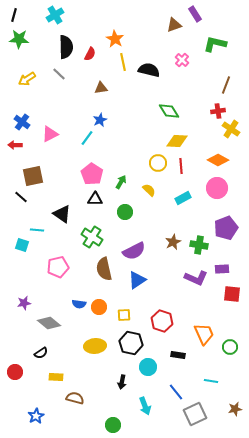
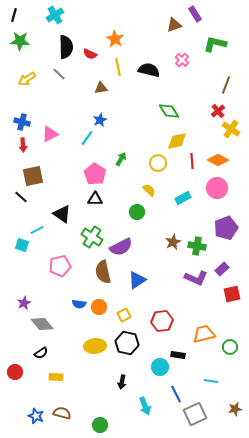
green star at (19, 39): moved 1 px right, 2 px down
red semicircle at (90, 54): rotated 88 degrees clockwise
yellow line at (123, 62): moved 5 px left, 5 px down
red cross at (218, 111): rotated 32 degrees counterclockwise
blue cross at (22, 122): rotated 21 degrees counterclockwise
yellow diamond at (177, 141): rotated 15 degrees counterclockwise
red arrow at (15, 145): moved 8 px right; rotated 96 degrees counterclockwise
red line at (181, 166): moved 11 px right, 5 px up
pink pentagon at (92, 174): moved 3 px right
green arrow at (121, 182): moved 23 px up
green circle at (125, 212): moved 12 px right
cyan line at (37, 230): rotated 32 degrees counterclockwise
green cross at (199, 245): moved 2 px left, 1 px down
purple semicircle at (134, 251): moved 13 px left, 4 px up
pink pentagon at (58, 267): moved 2 px right, 1 px up
brown semicircle at (104, 269): moved 1 px left, 3 px down
purple rectangle at (222, 269): rotated 40 degrees counterclockwise
red square at (232, 294): rotated 18 degrees counterclockwise
purple star at (24, 303): rotated 16 degrees counterclockwise
yellow square at (124, 315): rotated 24 degrees counterclockwise
red hexagon at (162, 321): rotated 25 degrees counterclockwise
gray diamond at (49, 323): moved 7 px left, 1 px down; rotated 10 degrees clockwise
orange trapezoid at (204, 334): rotated 80 degrees counterclockwise
black hexagon at (131, 343): moved 4 px left
cyan circle at (148, 367): moved 12 px right
blue line at (176, 392): moved 2 px down; rotated 12 degrees clockwise
brown semicircle at (75, 398): moved 13 px left, 15 px down
blue star at (36, 416): rotated 21 degrees counterclockwise
green circle at (113, 425): moved 13 px left
